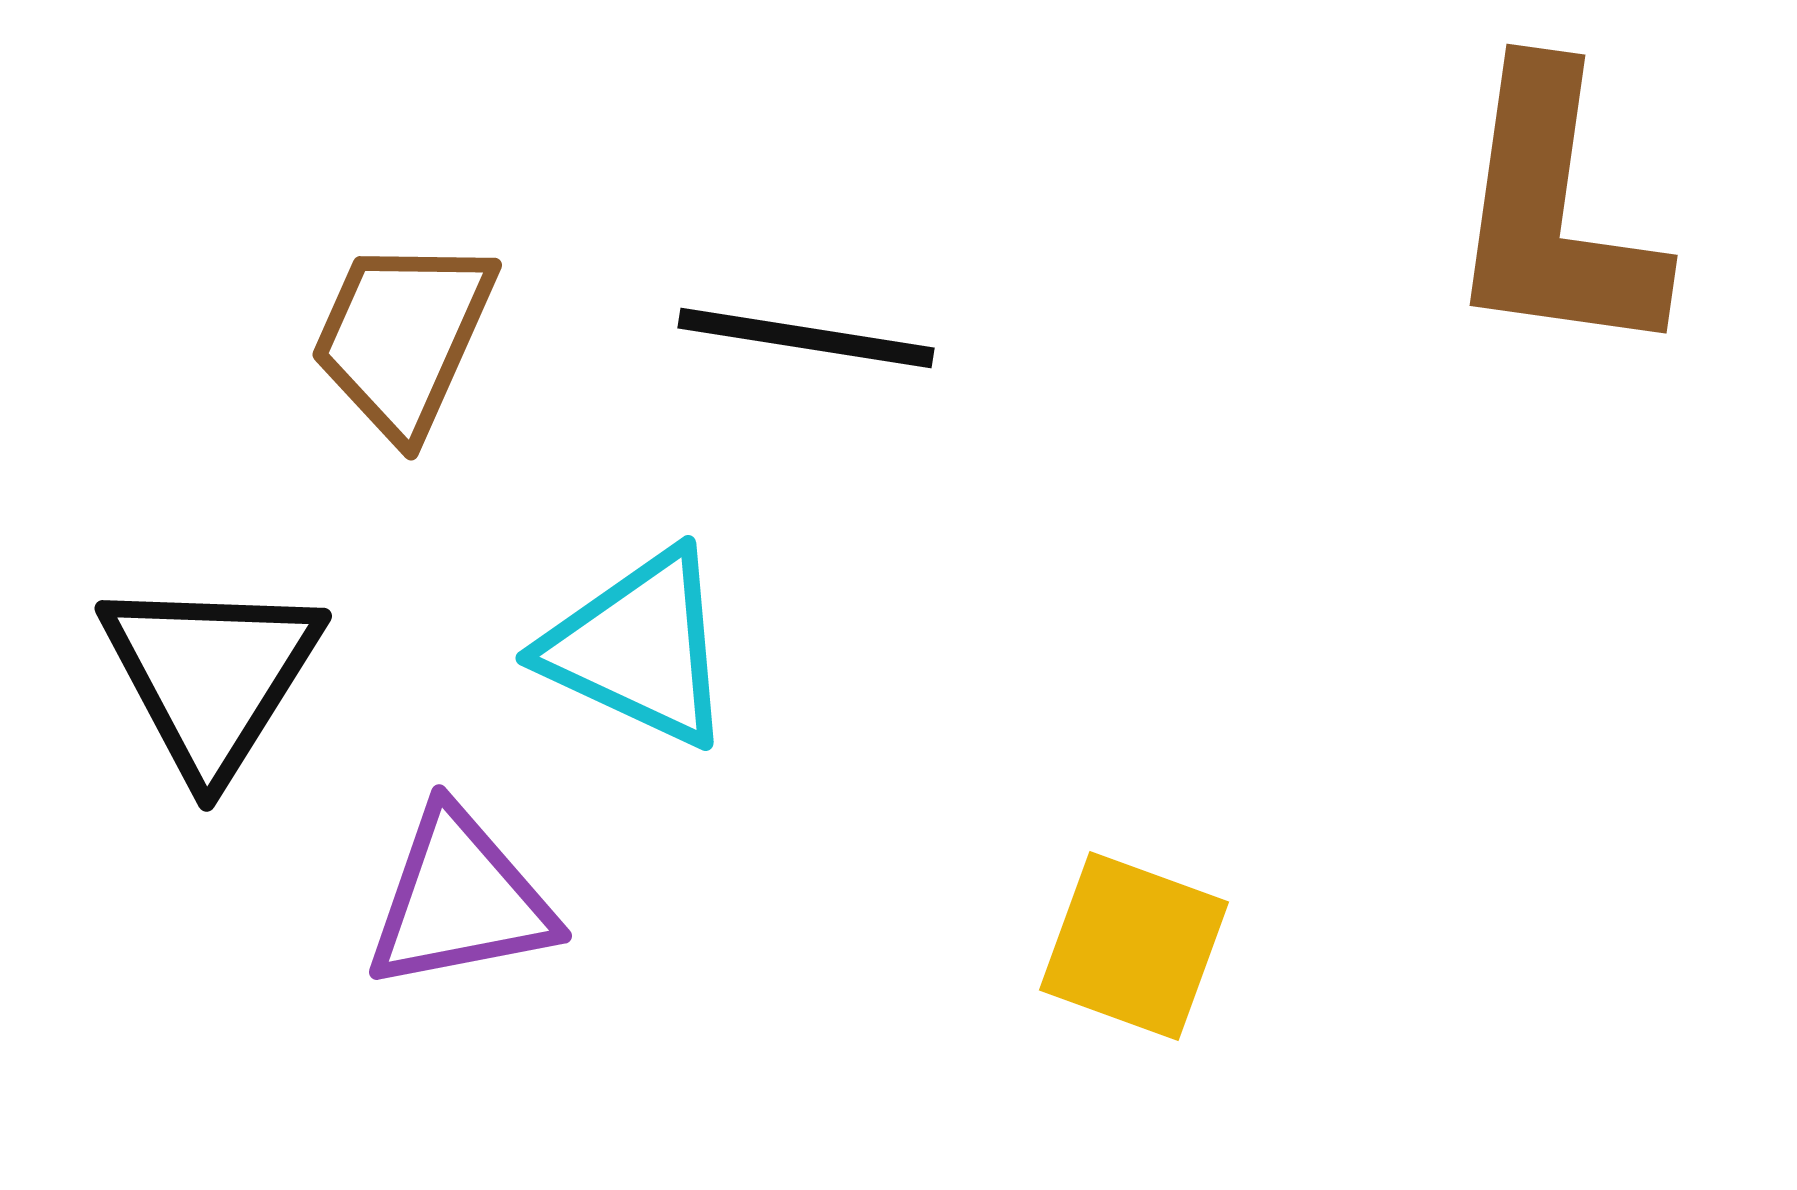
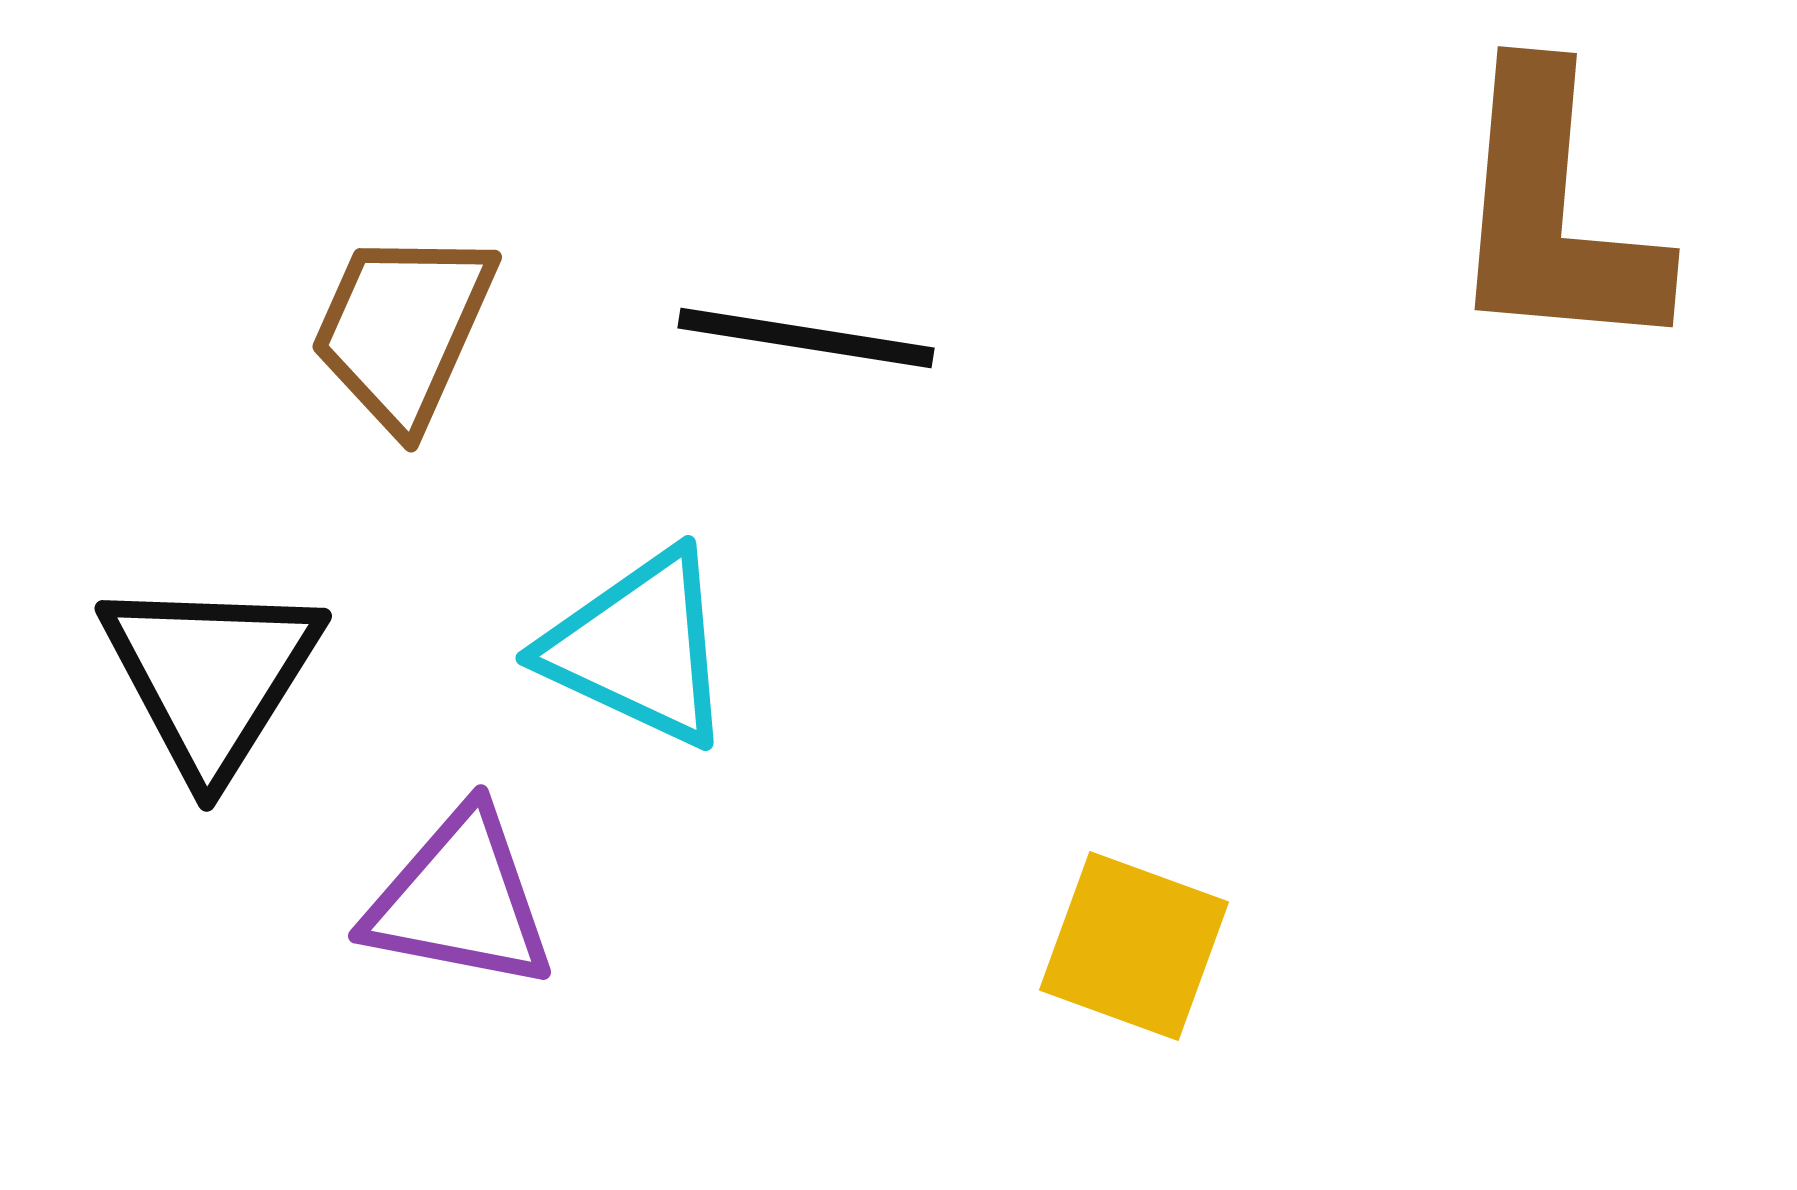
brown L-shape: rotated 3 degrees counterclockwise
brown trapezoid: moved 8 px up
purple triangle: rotated 22 degrees clockwise
